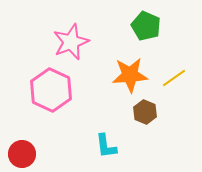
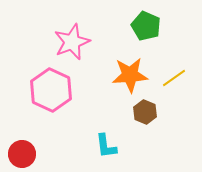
pink star: moved 1 px right
